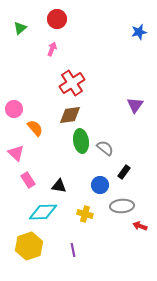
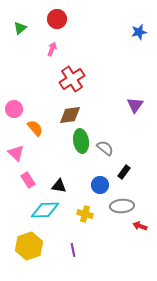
red cross: moved 4 px up
cyan diamond: moved 2 px right, 2 px up
